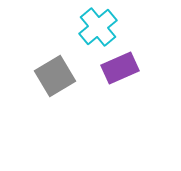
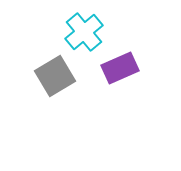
cyan cross: moved 14 px left, 5 px down
